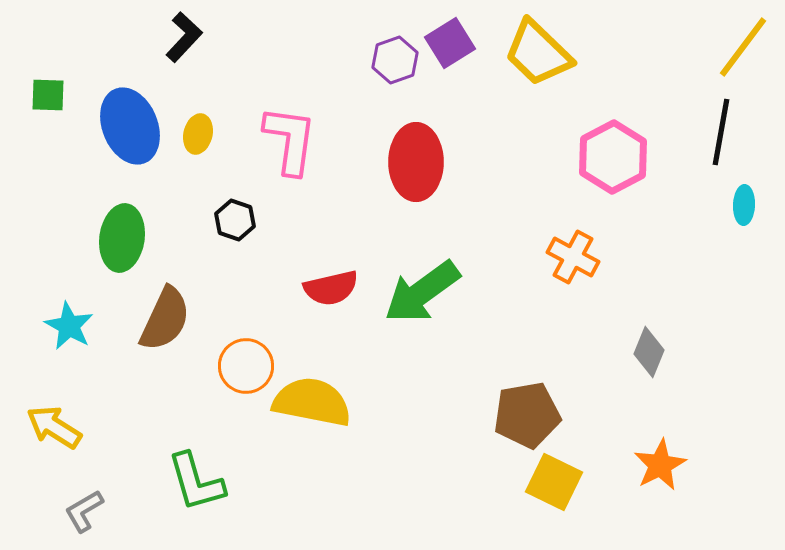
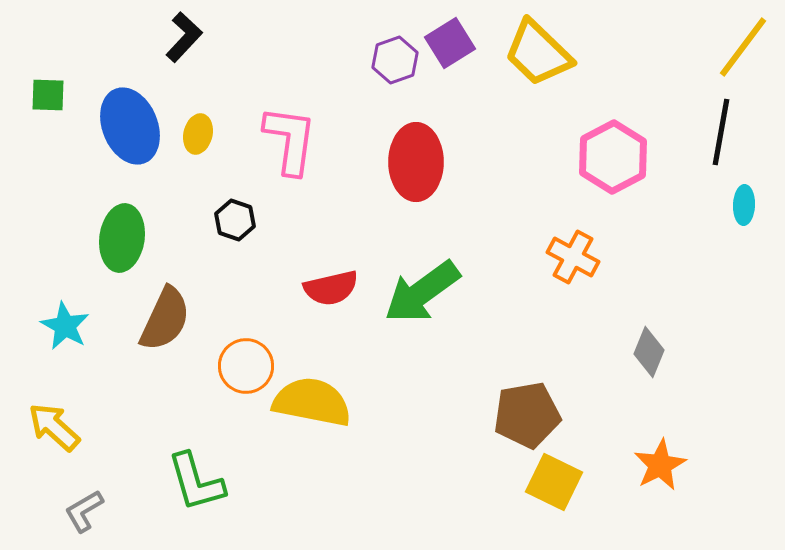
cyan star: moved 4 px left
yellow arrow: rotated 10 degrees clockwise
